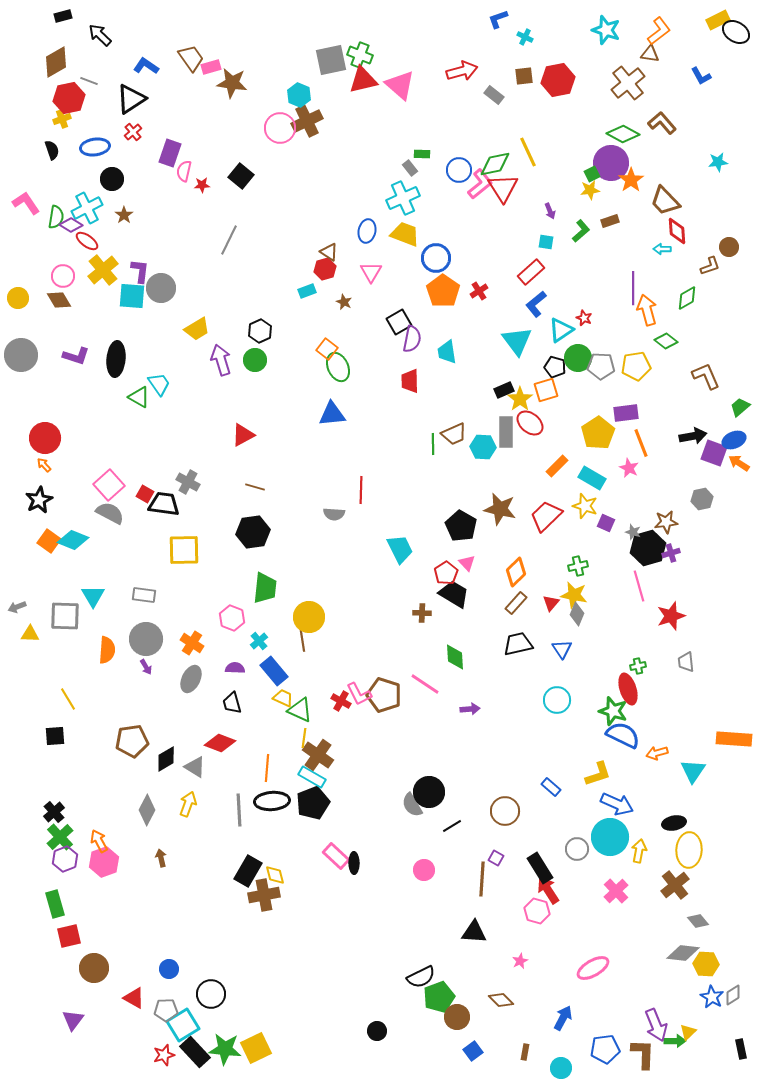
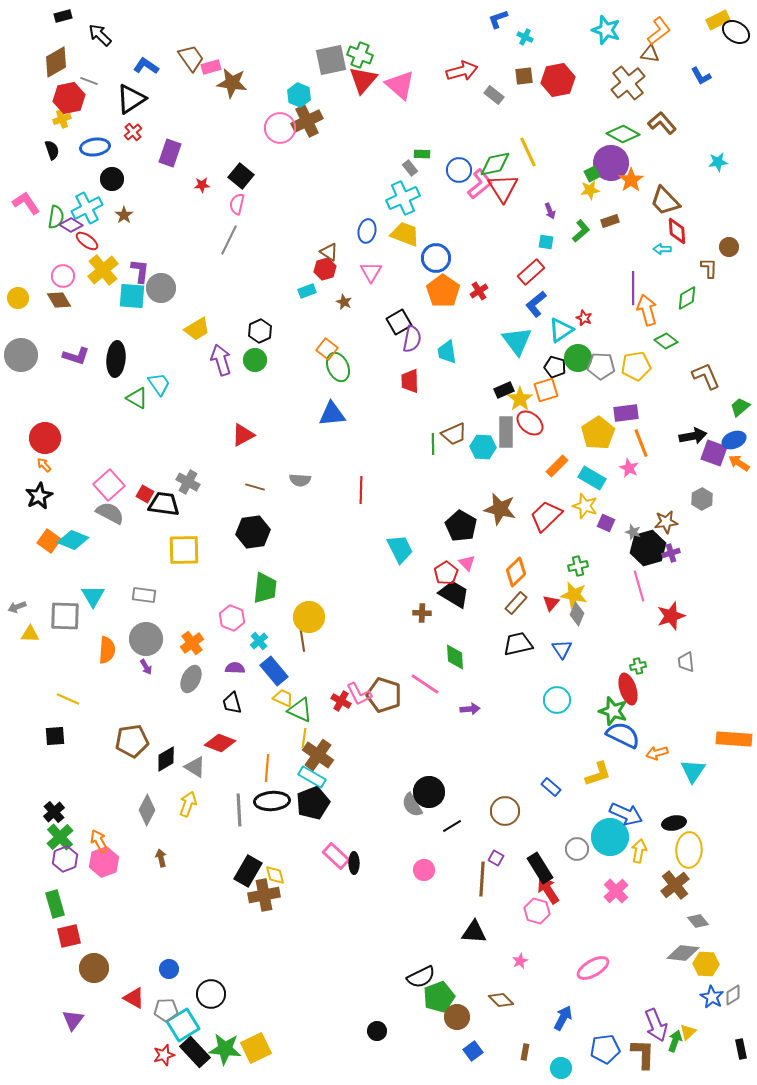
red triangle at (363, 80): rotated 36 degrees counterclockwise
pink semicircle at (184, 171): moved 53 px right, 33 px down
brown L-shape at (710, 266): moved 1 px left, 2 px down; rotated 70 degrees counterclockwise
green triangle at (139, 397): moved 2 px left, 1 px down
gray hexagon at (702, 499): rotated 15 degrees counterclockwise
black star at (39, 500): moved 4 px up
gray semicircle at (334, 514): moved 34 px left, 34 px up
orange cross at (192, 643): rotated 20 degrees clockwise
yellow line at (68, 699): rotated 35 degrees counterclockwise
blue arrow at (617, 804): moved 9 px right, 10 px down
green arrow at (675, 1041): rotated 70 degrees counterclockwise
